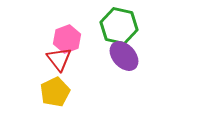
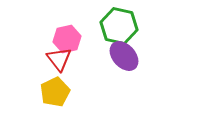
pink hexagon: rotated 8 degrees clockwise
